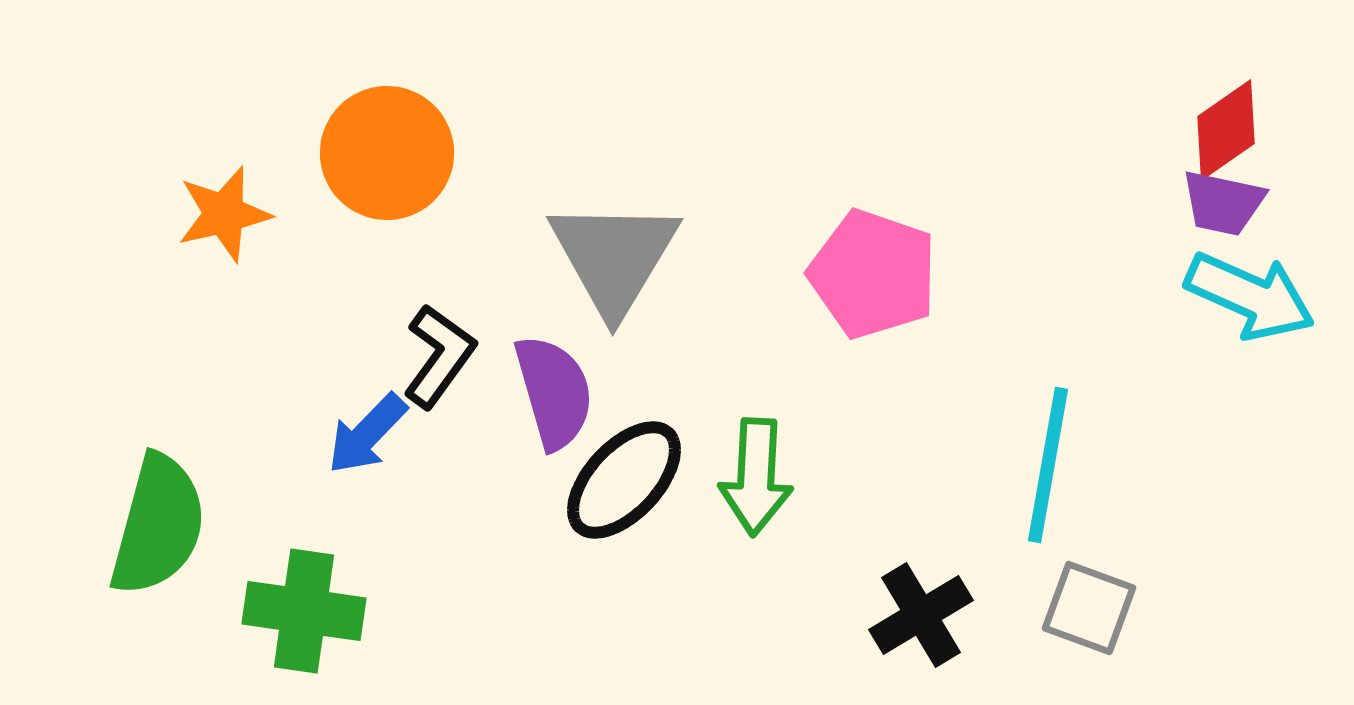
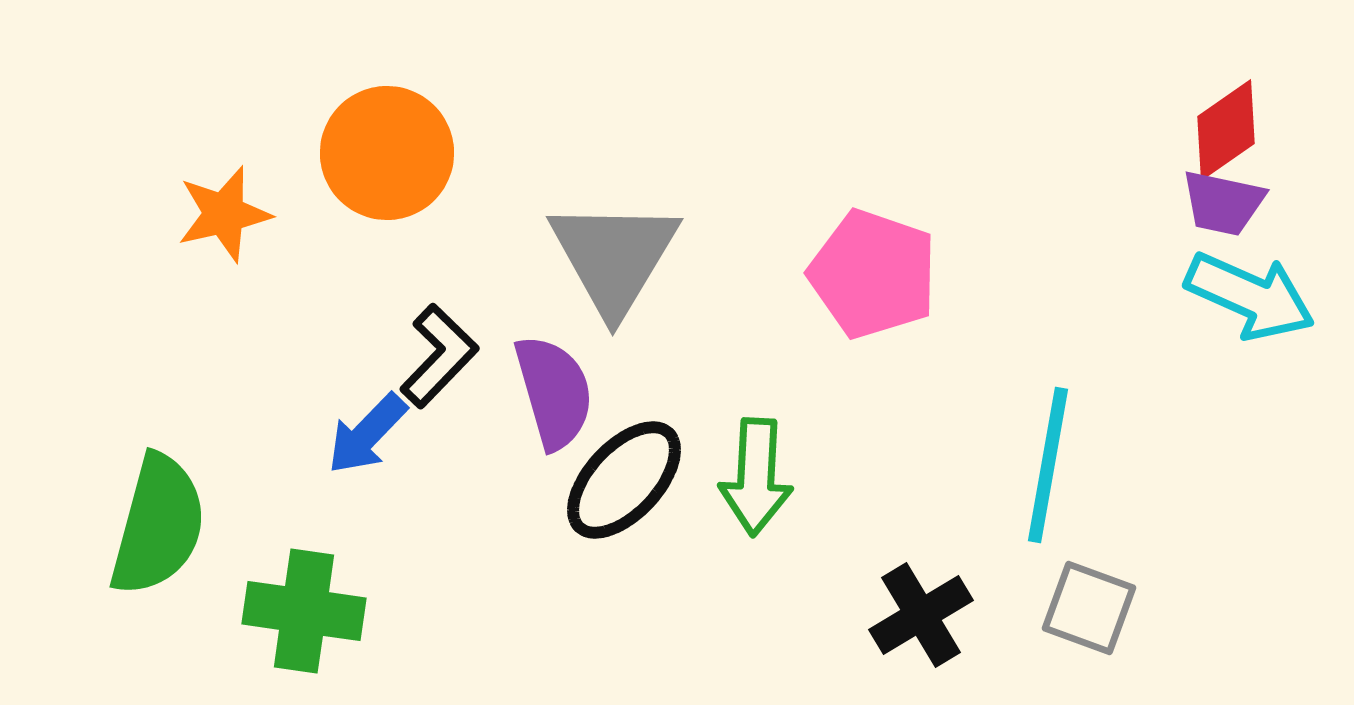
black L-shape: rotated 8 degrees clockwise
